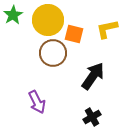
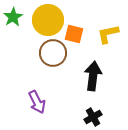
green star: moved 2 px down
yellow L-shape: moved 1 px right, 5 px down
black arrow: rotated 28 degrees counterclockwise
black cross: moved 1 px right
